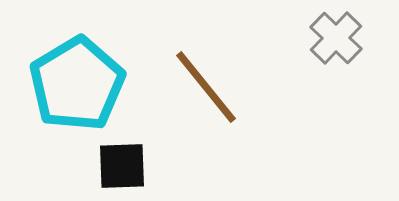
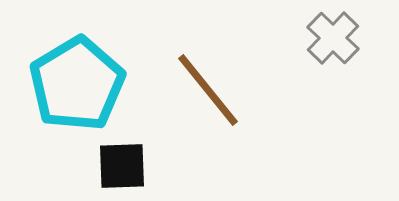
gray cross: moved 3 px left
brown line: moved 2 px right, 3 px down
